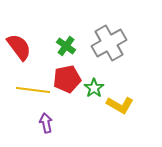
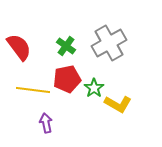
yellow L-shape: moved 2 px left, 1 px up
